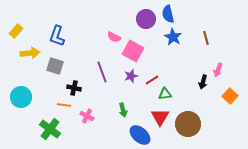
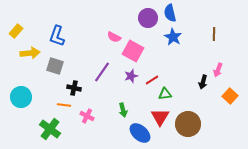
blue semicircle: moved 2 px right, 1 px up
purple circle: moved 2 px right, 1 px up
brown line: moved 8 px right, 4 px up; rotated 16 degrees clockwise
purple line: rotated 55 degrees clockwise
blue ellipse: moved 2 px up
